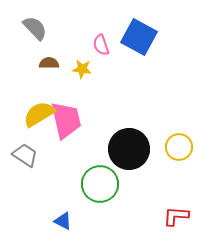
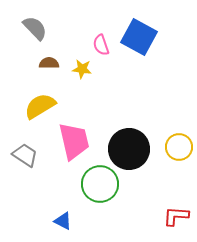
yellow semicircle: moved 1 px right, 8 px up
pink trapezoid: moved 8 px right, 21 px down
